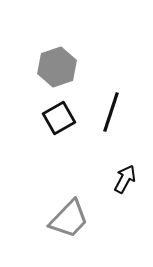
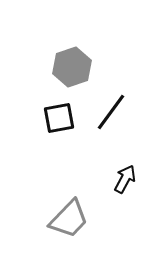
gray hexagon: moved 15 px right
black line: rotated 18 degrees clockwise
black square: rotated 20 degrees clockwise
